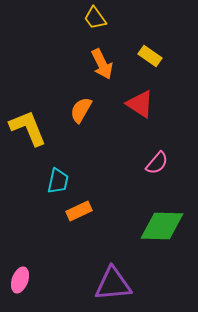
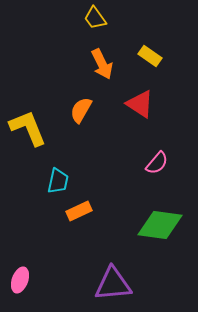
green diamond: moved 2 px left, 1 px up; rotated 6 degrees clockwise
